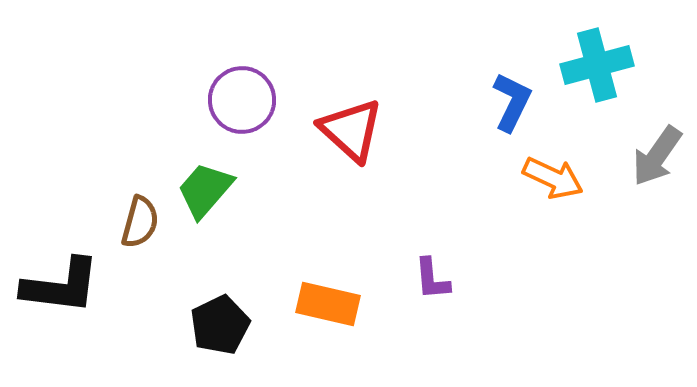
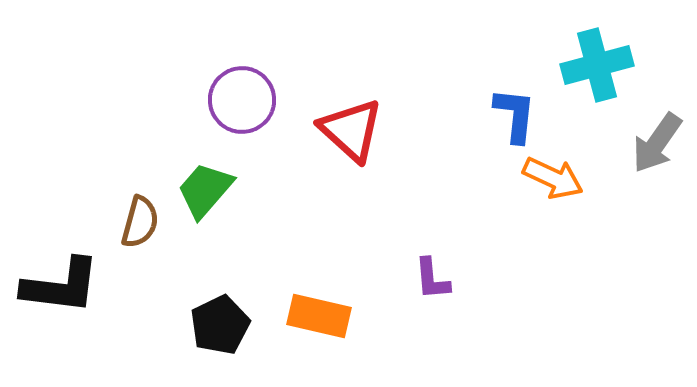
blue L-shape: moved 3 px right, 13 px down; rotated 20 degrees counterclockwise
gray arrow: moved 13 px up
orange rectangle: moved 9 px left, 12 px down
